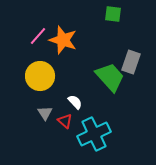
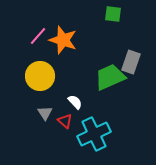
green trapezoid: rotated 72 degrees counterclockwise
